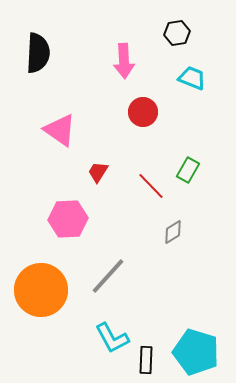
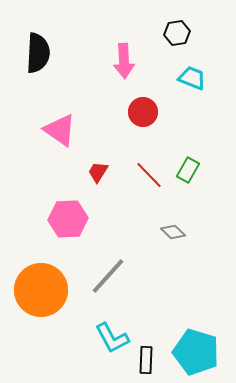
red line: moved 2 px left, 11 px up
gray diamond: rotated 75 degrees clockwise
